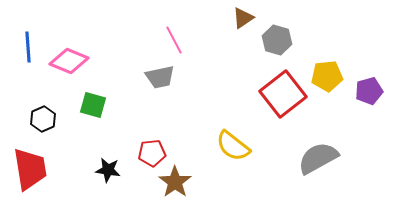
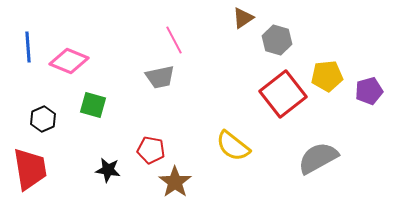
red pentagon: moved 1 px left, 3 px up; rotated 16 degrees clockwise
